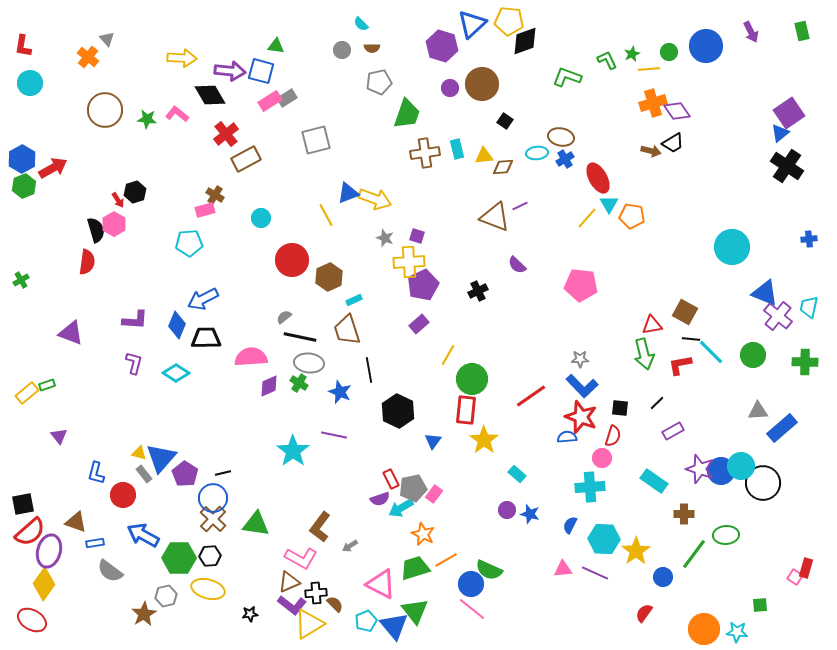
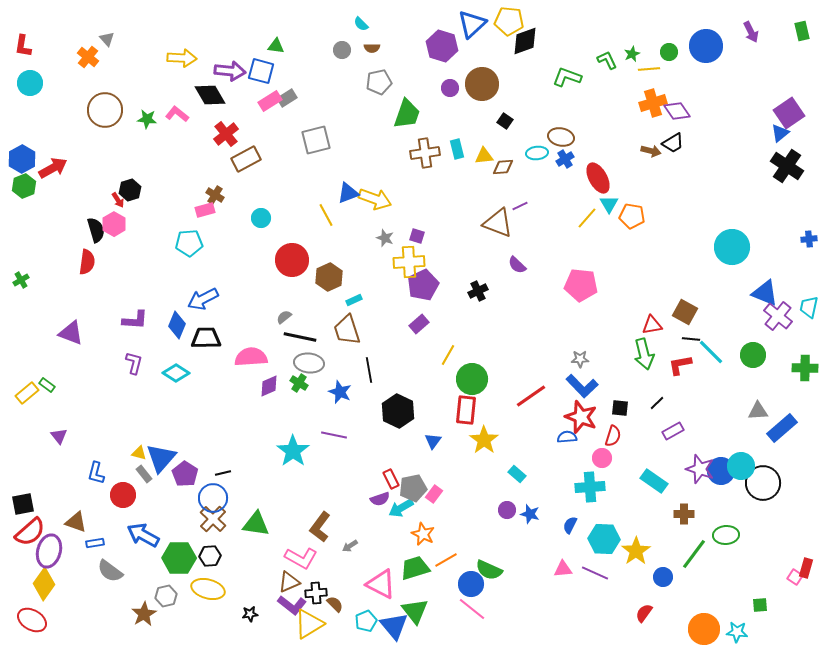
black hexagon at (135, 192): moved 5 px left, 2 px up
brown triangle at (495, 217): moved 3 px right, 6 px down
green cross at (805, 362): moved 6 px down
green rectangle at (47, 385): rotated 56 degrees clockwise
